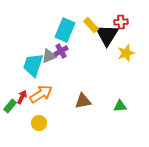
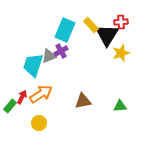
yellow star: moved 5 px left
